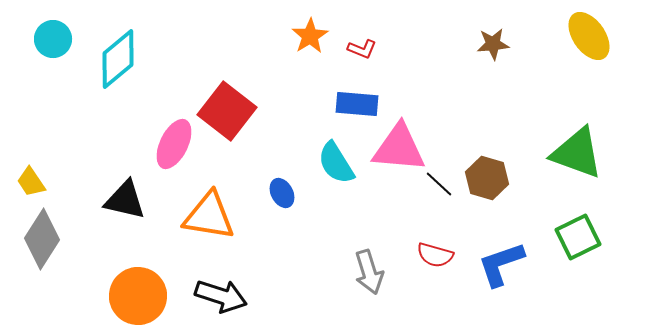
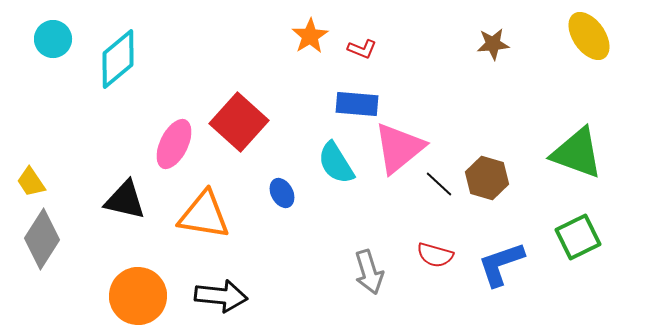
red square: moved 12 px right, 11 px down; rotated 4 degrees clockwise
pink triangle: rotated 44 degrees counterclockwise
orange triangle: moved 5 px left, 1 px up
black arrow: rotated 12 degrees counterclockwise
